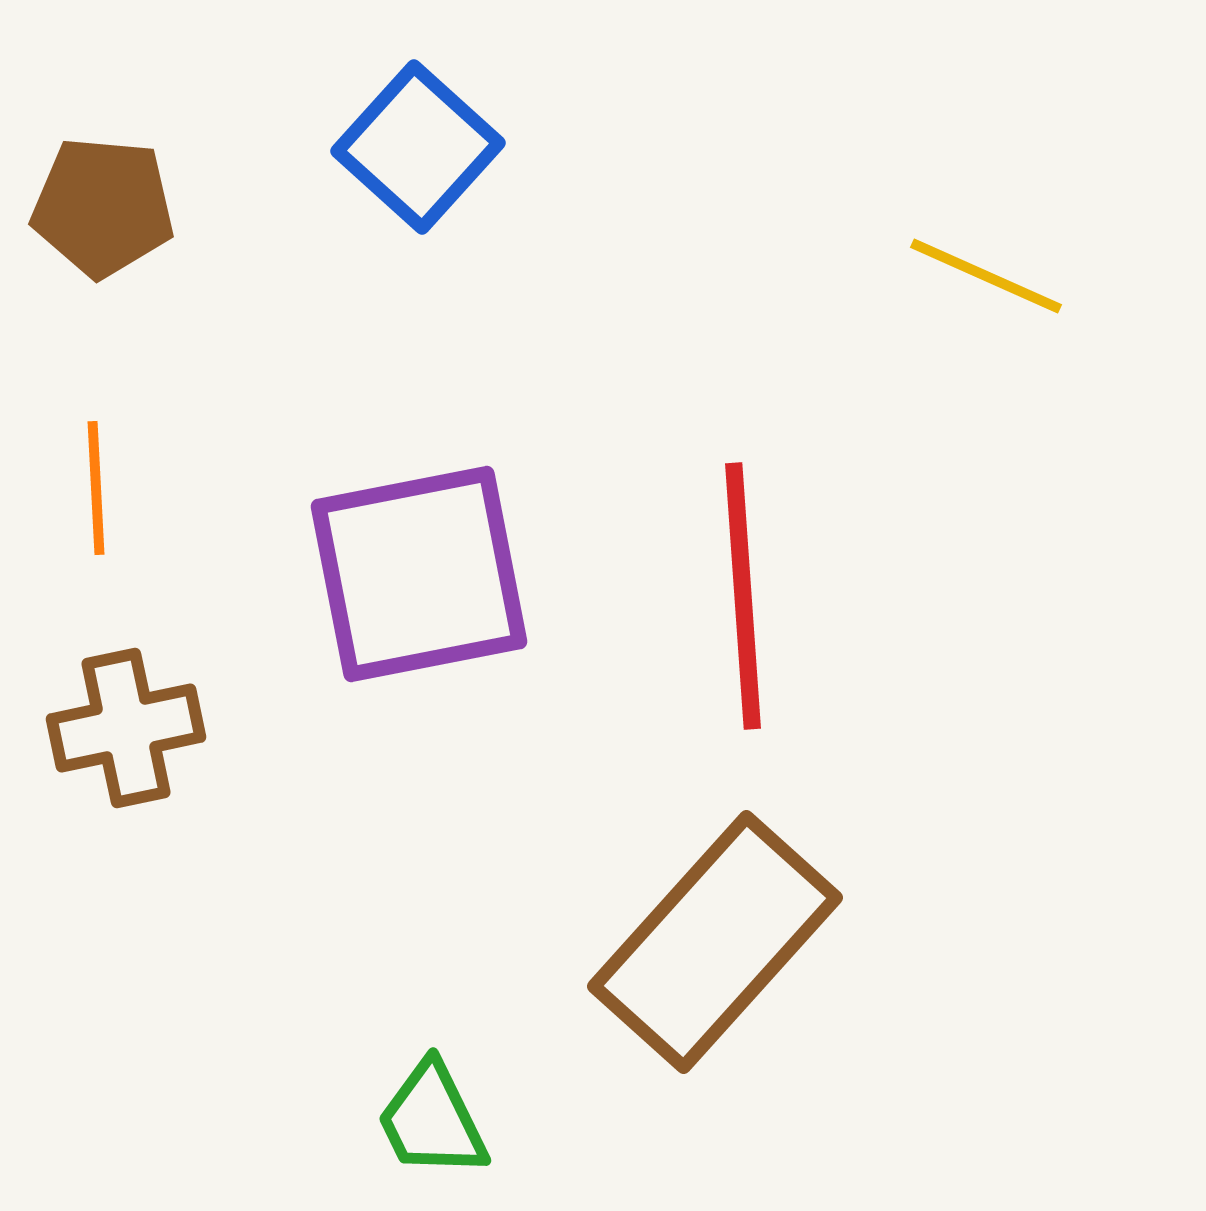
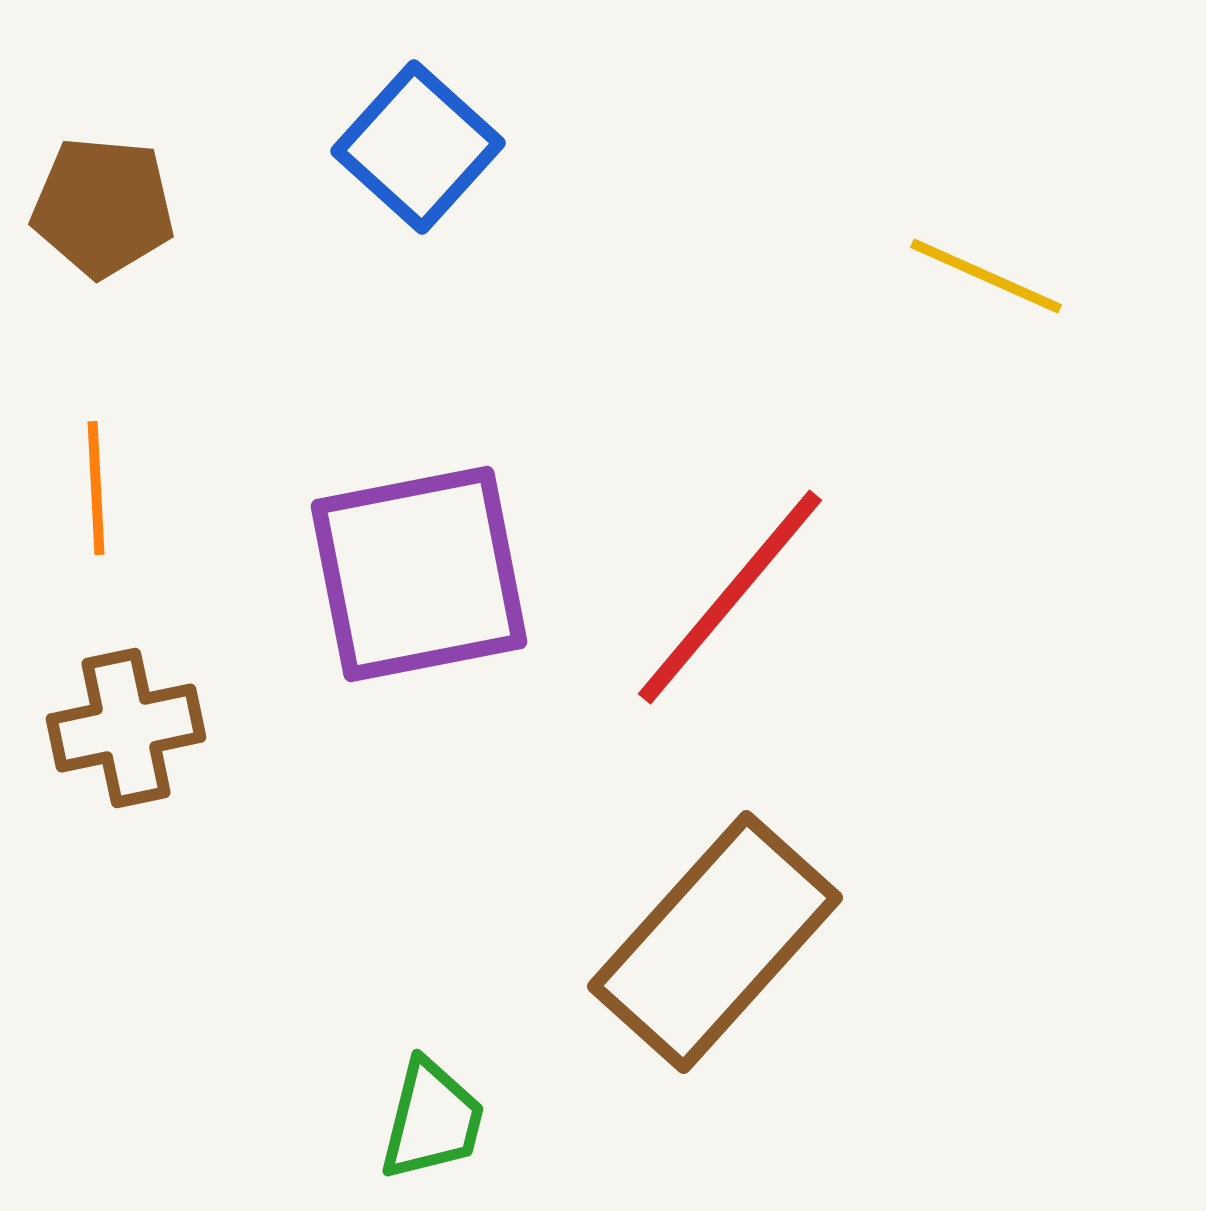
red line: moved 13 px left, 1 px down; rotated 44 degrees clockwise
green trapezoid: rotated 140 degrees counterclockwise
